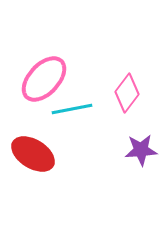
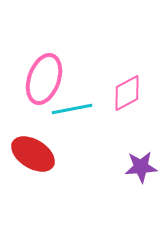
pink ellipse: rotated 24 degrees counterclockwise
pink diamond: rotated 24 degrees clockwise
purple star: moved 17 px down
